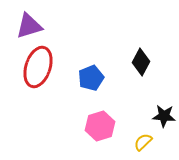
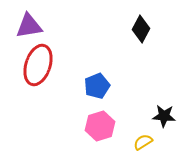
purple triangle: rotated 8 degrees clockwise
black diamond: moved 33 px up
red ellipse: moved 2 px up
blue pentagon: moved 6 px right, 8 px down
yellow semicircle: rotated 12 degrees clockwise
